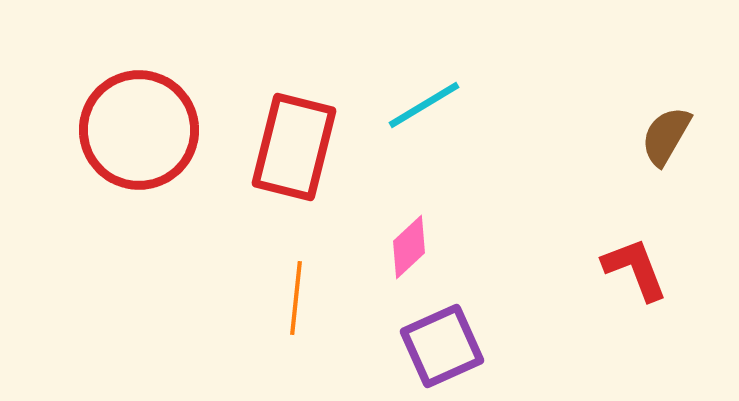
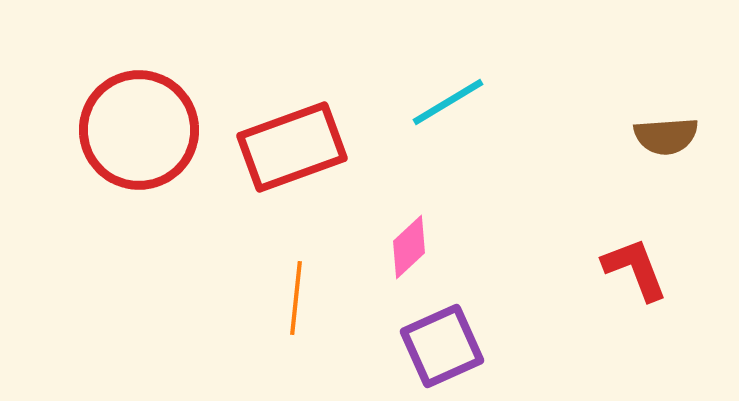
cyan line: moved 24 px right, 3 px up
brown semicircle: rotated 124 degrees counterclockwise
red rectangle: moved 2 px left; rotated 56 degrees clockwise
